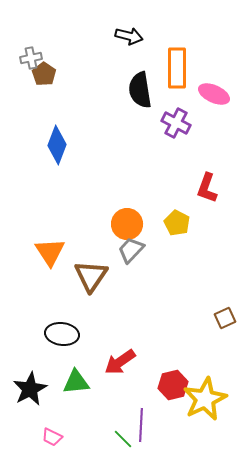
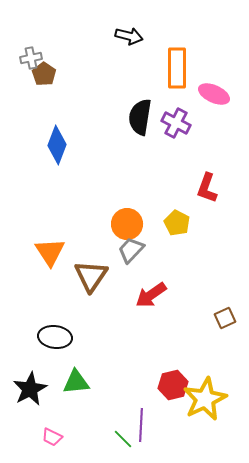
black semicircle: moved 27 px down; rotated 18 degrees clockwise
black ellipse: moved 7 px left, 3 px down
red arrow: moved 31 px right, 67 px up
